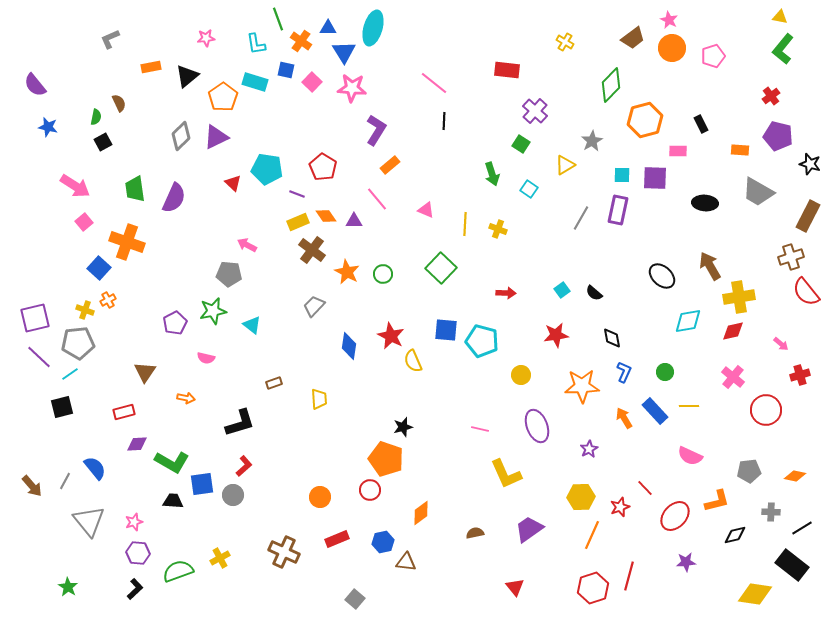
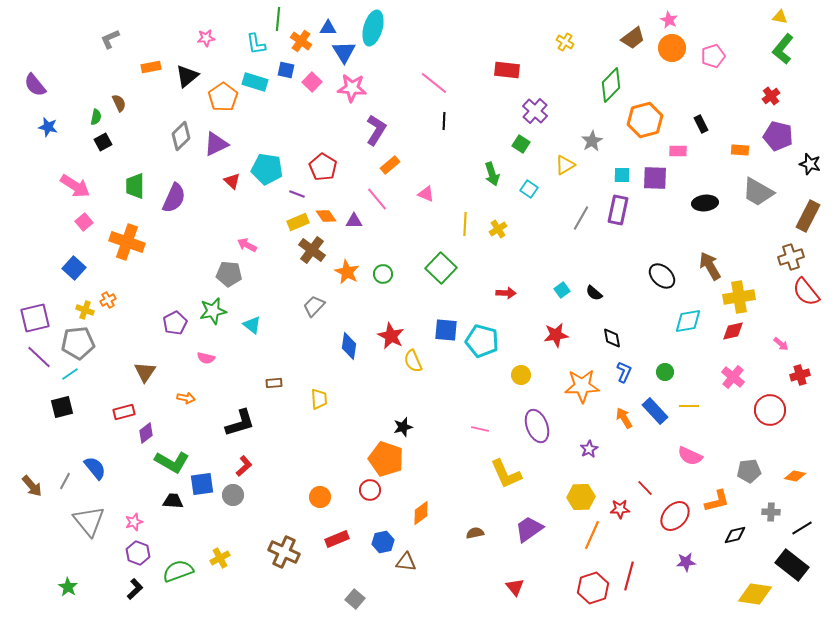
green line at (278, 19): rotated 25 degrees clockwise
purple triangle at (216, 137): moved 7 px down
red triangle at (233, 183): moved 1 px left, 2 px up
green trapezoid at (135, 189): moved 3 px up; rotated 8 degrees clockwise
black ellipse at (705, 203): rotated 10 degrees counterclockwise
pink triangle at (426, 210): moved 16 px up
yellow cross at (498, 229): rotated 36 degrees clockwise
blue square at (99, 268): moved 25 px left
brown rectangle at (274, 383): rotated 14 degrees clockwise
red circle at (766, 410): moved 4 px right
purple diamond at (137, 444): moved 9 px right, 11 px up; rotated 35 degrees counterclockwise
red star at (620, 507): moved 2 px down; rotated 18 degrees clockwise
purple hexagon at (138, 553): rotated 15 degrees clockwise
